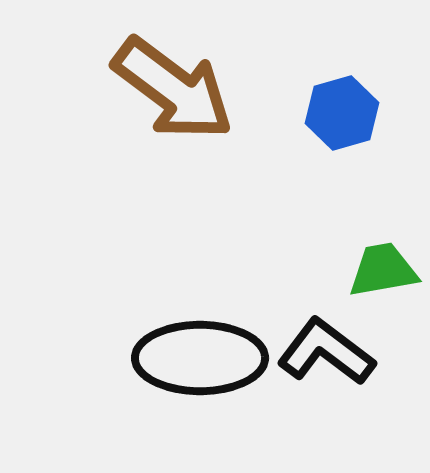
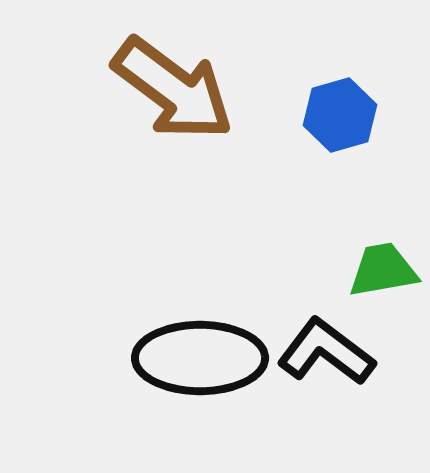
blue hexagon: moved 2 px left, 2 px down
